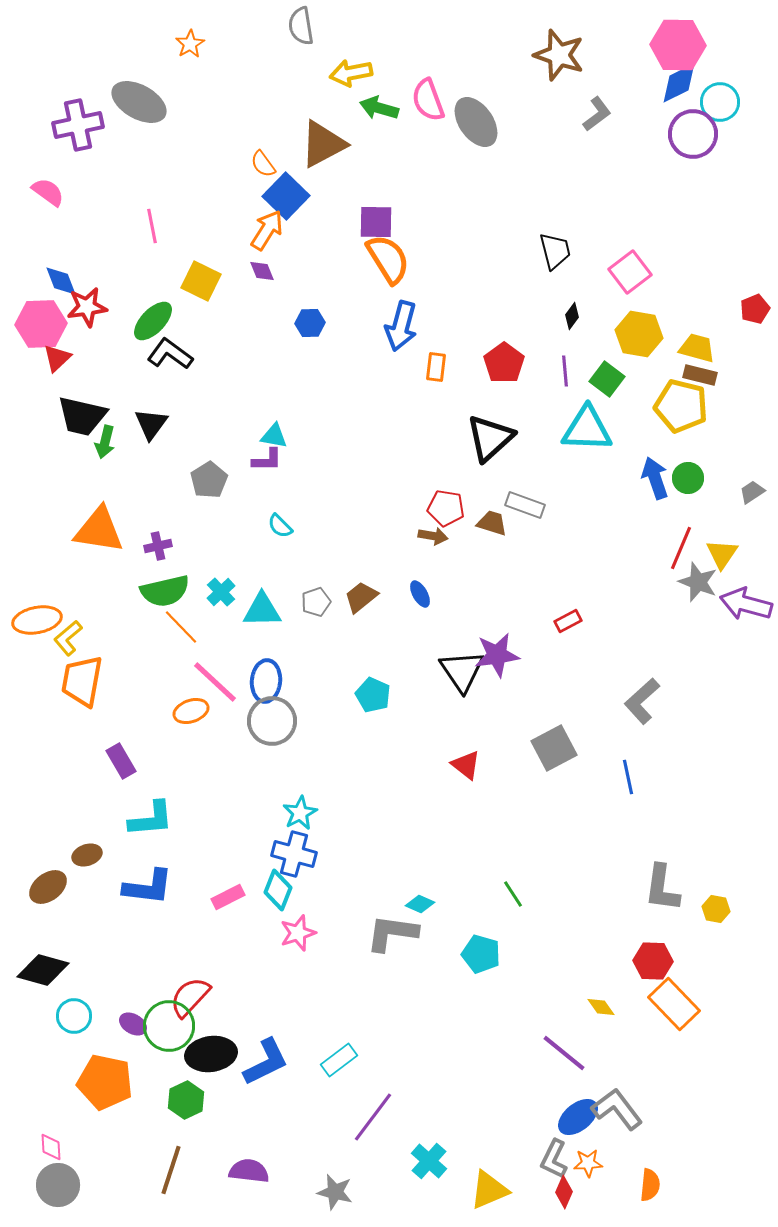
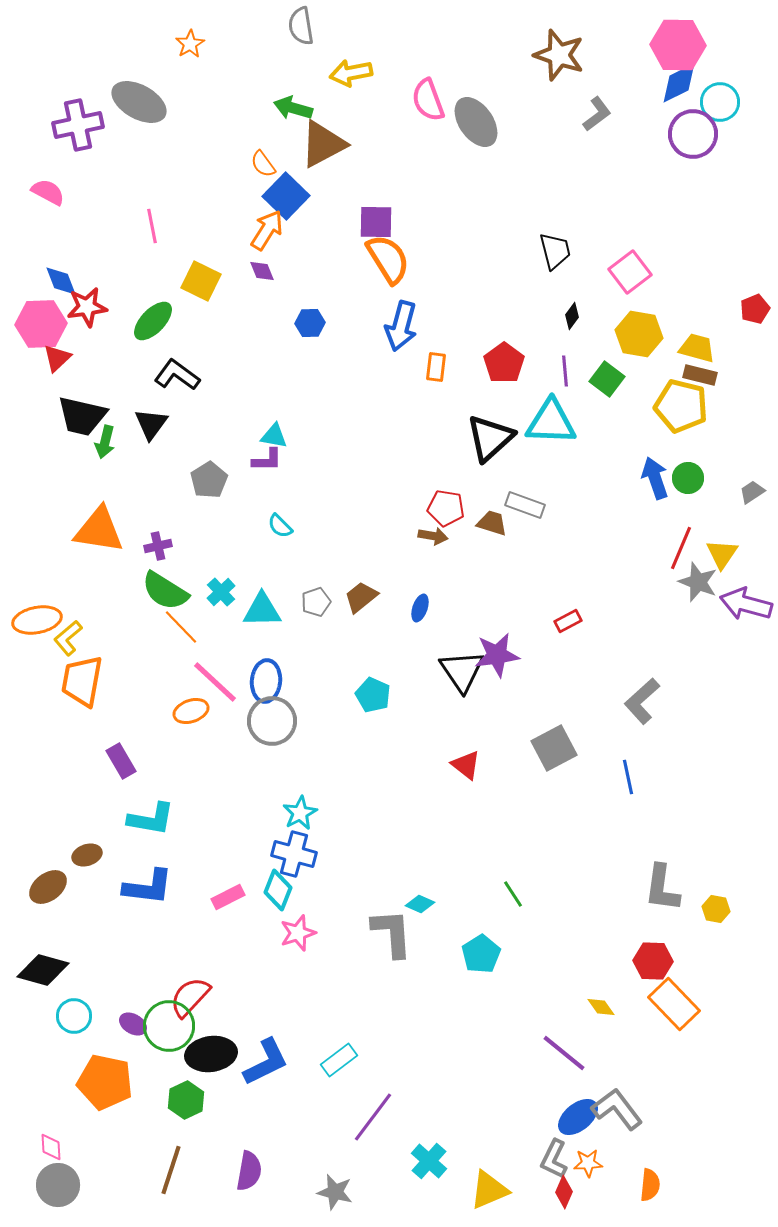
green arrow at (379, 108): moved 86 px left
pink semicircle at (48, 192): rotated 8 degrees counterclockwise
black L-shape at (170, 354): moved 7 px right, 21 px down
cyan triangle at (587, 429): moved 36 px left, 7 px up
green semicircle at (165, 591): rotated 45 degrees clockwise
blue ellipse at (420, 594): moved 14 px down; rotated 48 degrees clockwise
cyan L-shape at (151, 819): rotated 15 degrees clockwise
gray L-shape at (392, 933): rotated 78 degrees clockwise
cyan pentagon at (481, 954): rotated 24 degrees clockwise
purple semicircle at (249, 1171): rotated 93 degrees clockwise
